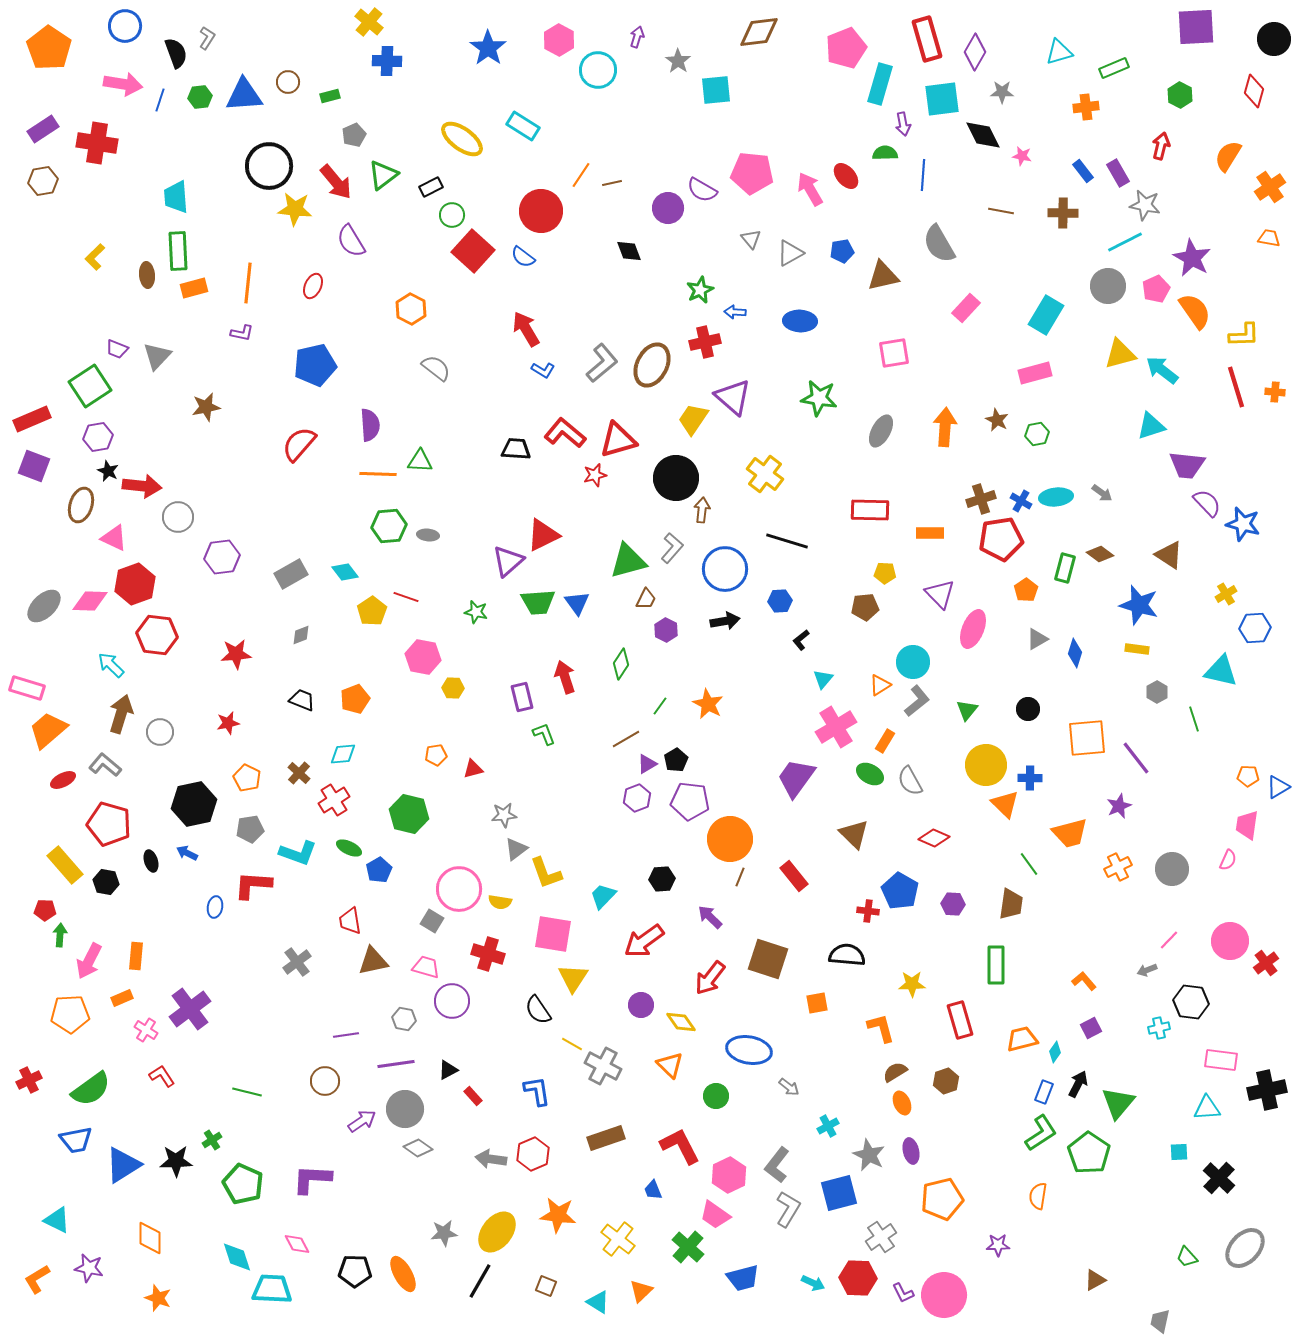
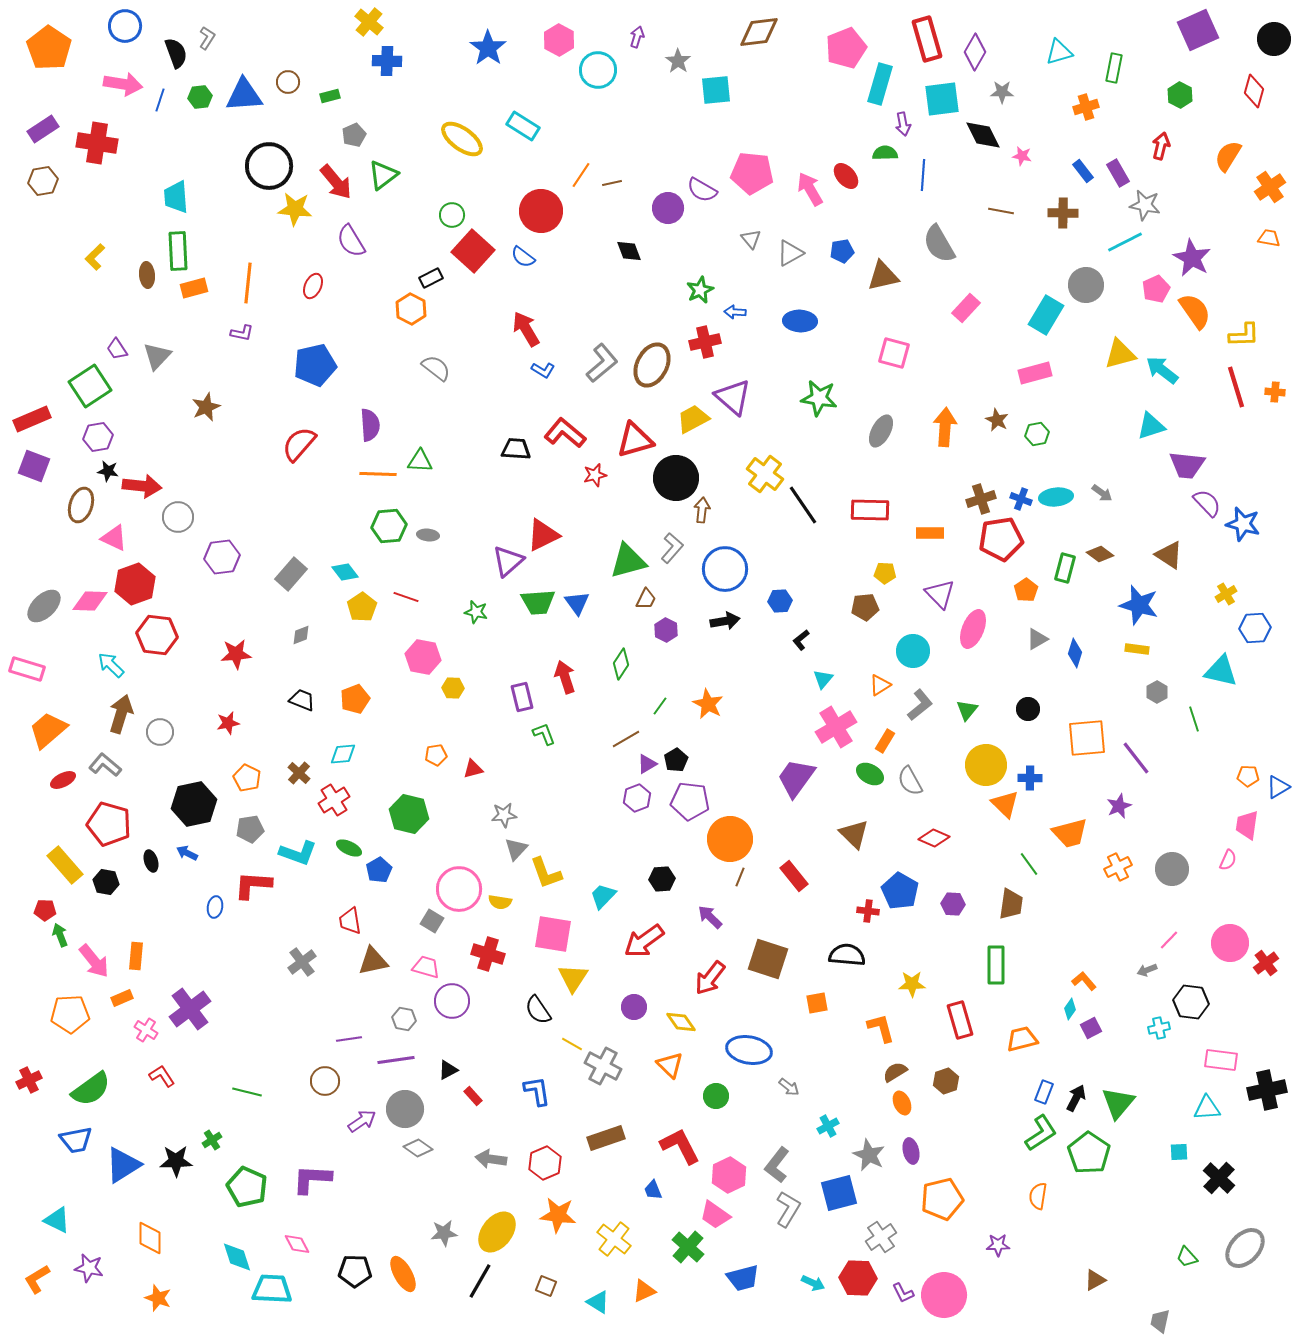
purple square at (1196, 27): moved 2 px right, 3 px down; rotated 21 degrees counterclockwise
green rectangle at (1114, 68): rotated 56 degrees counterclockwise
orange cross at (1086, 107): rotated 10 degrees counterclockwise
black rectangle at (431, 187): moved 91 px down
gray circle at (1108, 286): moved 22 px left, 1 px up
purple trapezoid at (117, 349): rotated 35 degrees clockwise
pink square at (894, 353): rotated 24 degrees clockwise
brown star at (206, 407): rotated 12 degrees counterclockwise
yellow trapezoid at (693, 419): rotated 28 degrees clockwise
red triangle at (618, 440): moved 17 px right
black star at (108, 471): rotated 15 degrees counterclockwise
blue cross at (1021, 501): moved 2 px up; rotated 10 degrees counterclockwise
black line at (787, 541): moved 16 px right, 36 px up; rotated 39 degrees clockwise
gray rectangle at (291, 574): rotated 20 degrees counterclockwise
yellow pentagon at (372, 611): moved 10 px left, 4 px up
cyan circle at (913, 662): moved 11 px up
pink rectangle at (27, 688): moved 19 px up
gray L-shape at (917, 701): moved 3 px right, 4 px down
gray triangle at (516, 849): rotated 10 degrees counterclockwise
green arrow at (60, 935): rotated 25 degrees counterclockwise
pink circle at (1230, 941): moved 2 px down
pink arrow at (89, 961): moved 5 px right; rotated 66 degrees counterclockwise
gray cross at (297, 962): moved 5 px right
purple circle at (641, 1005): moved 7 px left, 2 px down
purple line at (346, 1035): moved 3 px right, 4 px down
cyan diamond at (1055, 1052): moved 15 px right, 43 px up
purple line at (396, 1064): moved 4 px up
black arrow at (1078, 1084): moved 2 px left, 14 px down
red hexagon at (533, 1154): moved 12 px right, 9 px down
green pentagon at (243, 1184): moved 4 px right, 3 px down
yellow cross at (618, 1239): moved 4 px left
orange triangle at (641, 1291): moved 3 px right; rotated 20 degrees clockwise
